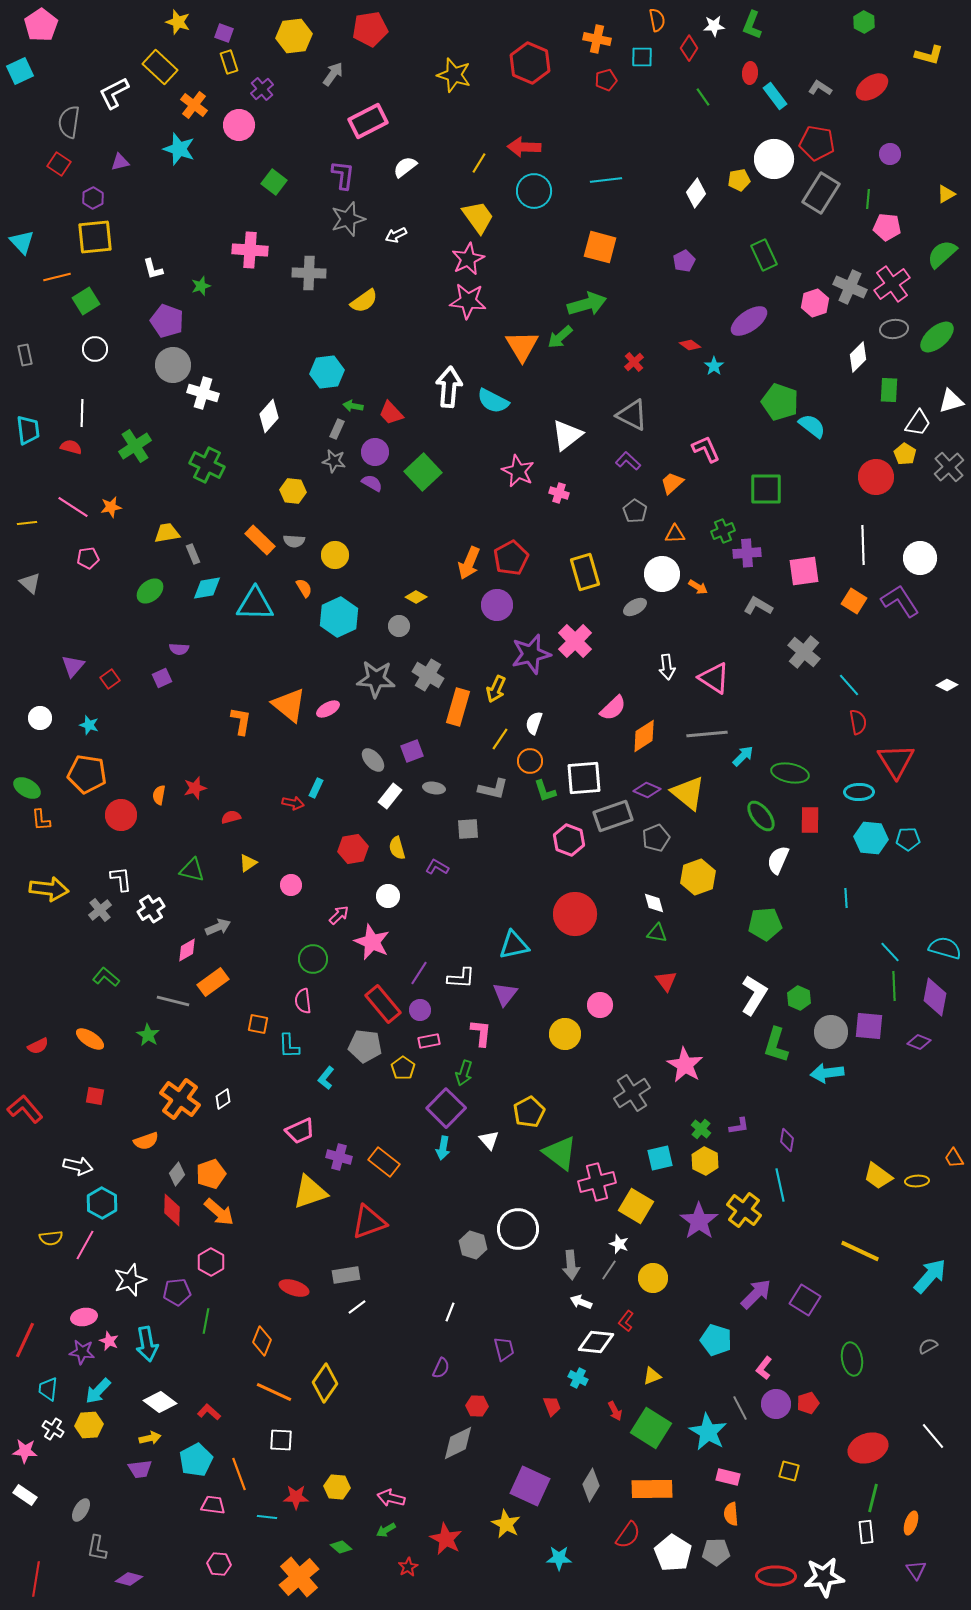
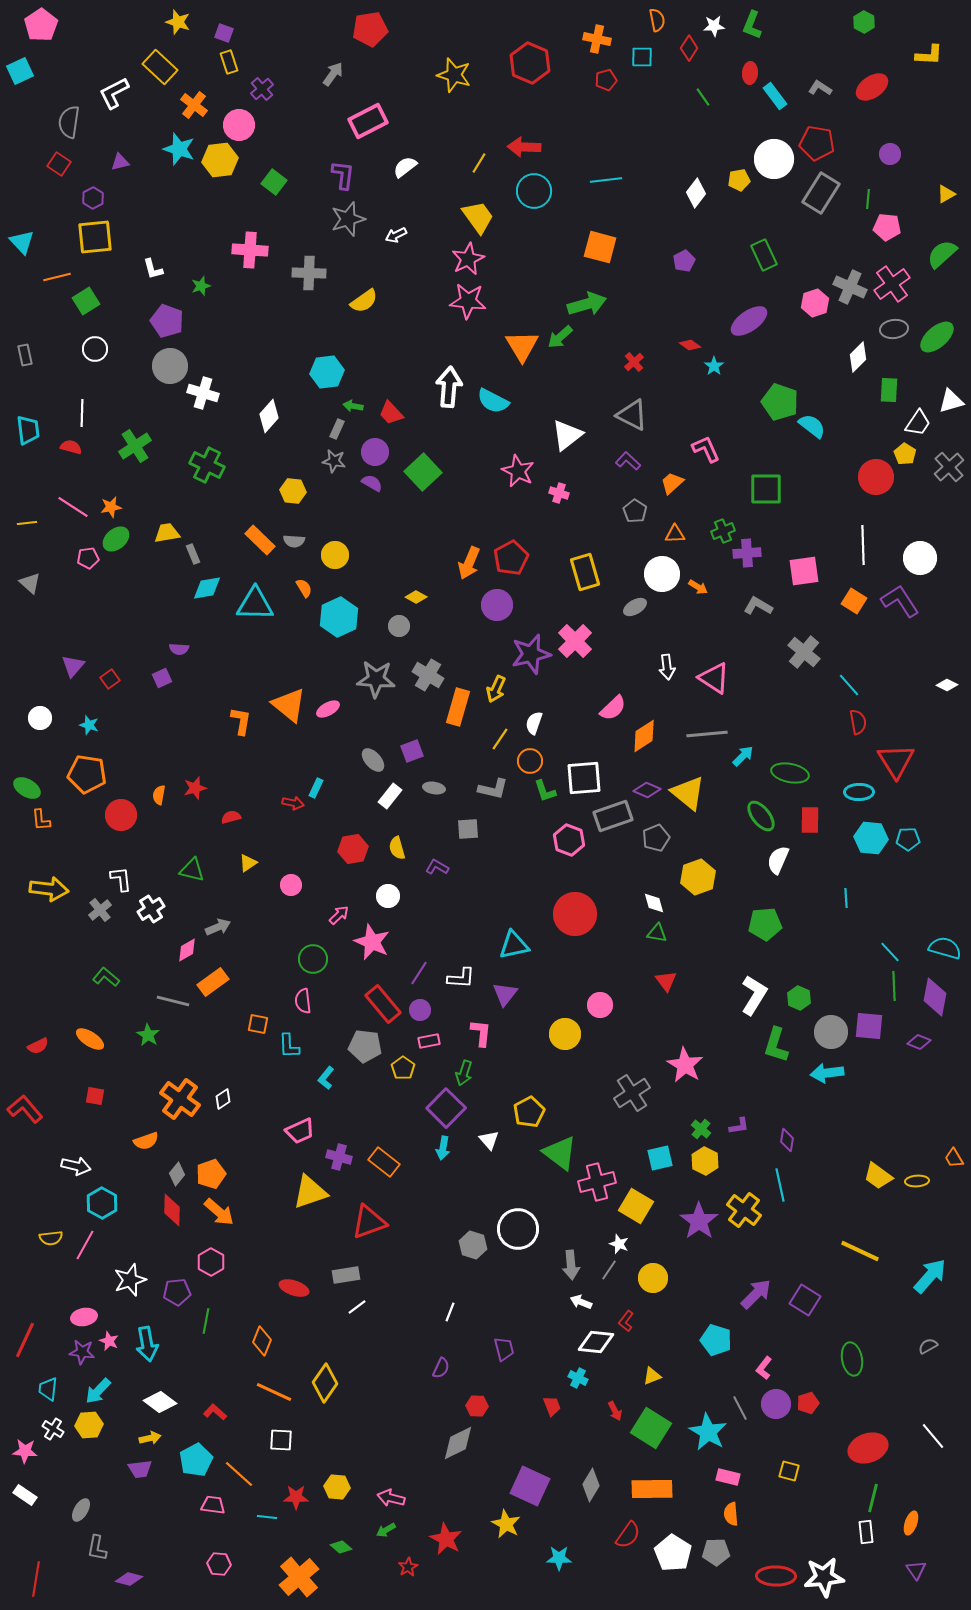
yellow hexagon at (294, 36): moved 74 px left, 124 px down
yellow L-shape at (929, 55): rotated 12 degrees counterclockwise
gray circle at (173, 365): moved 3 px left, 1 px down
green ellipse at (150, 591): moved 34 px left, 52 px up
white arrow at (78, 1166): moved 2 px left
red L-shape at (209, 1412): moved 6 px right
orange line at (239, 1474): rotated 28 degrees counterclockwise
